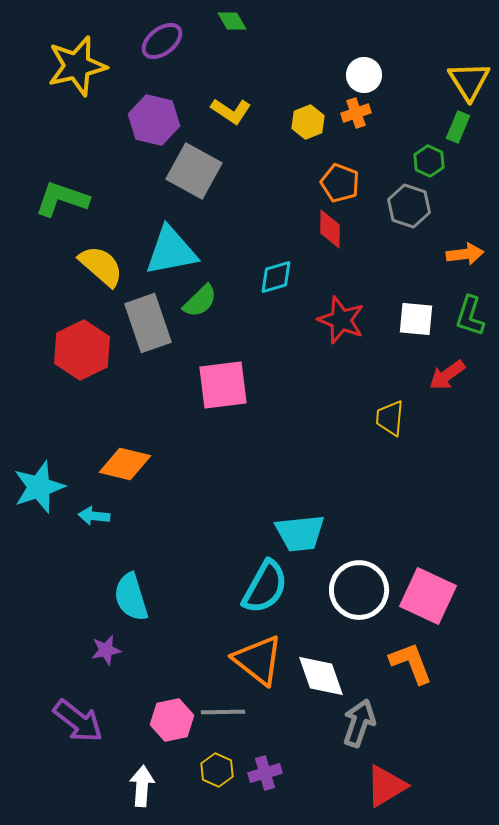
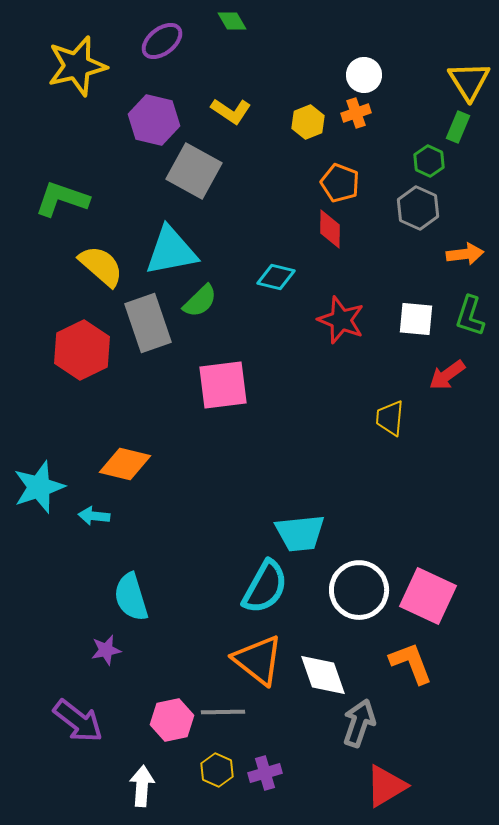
gray hexagon at (409, 206): moved 9 px right, 2 px down; rotated 6 degrees clockwise
cyan diamond at (276, 277): rotated 30 degrees clockwise
white diamond at (321, 676): moved 2 px right, 1 px up
